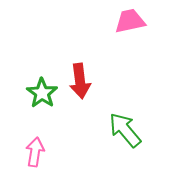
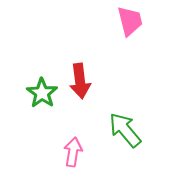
pink trapezoid: rotated 88 degrees clockwise
pink arrow: moved 38 px right
